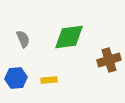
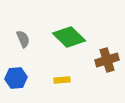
green diamond: rotated 52 degrees clockwise
brown cross: moved 2 px left
yellow rectangle: moved 13 px right
